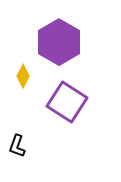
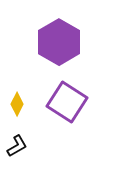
yellow diamond: moved 6 px left, 28 px down
black L-shape: rotated 140 degrees counterclockwise
